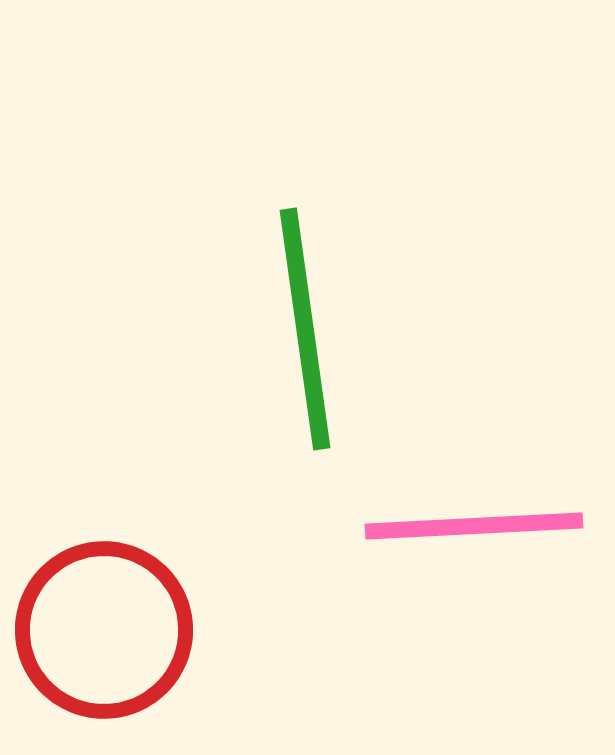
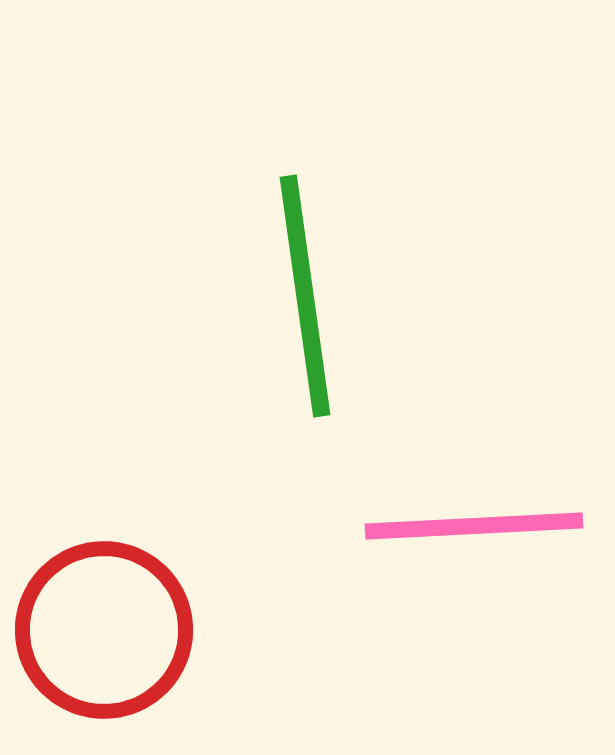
green line: moved 33 px up
